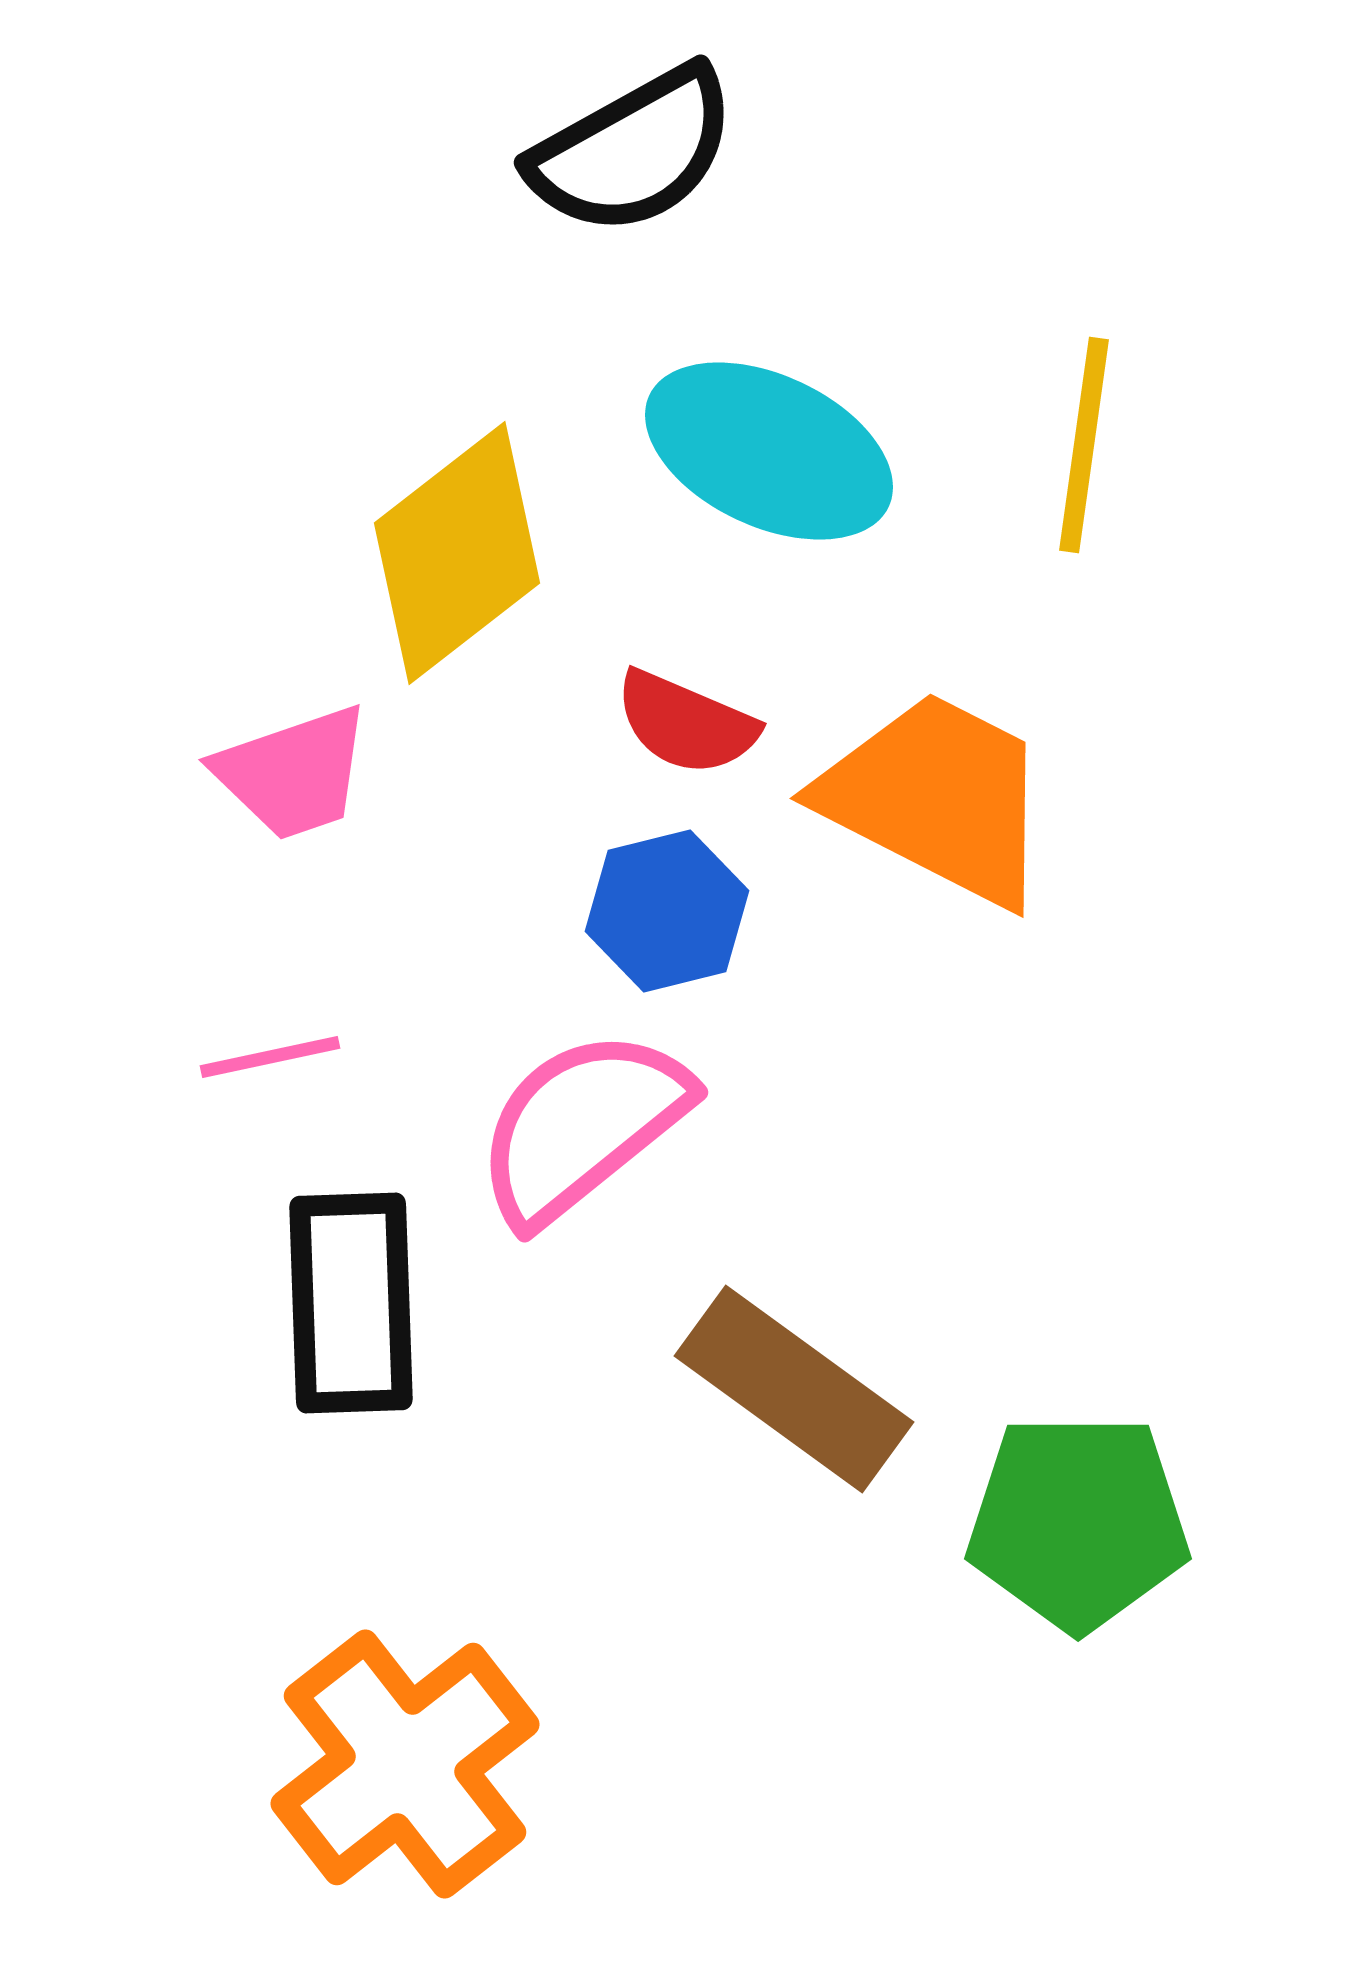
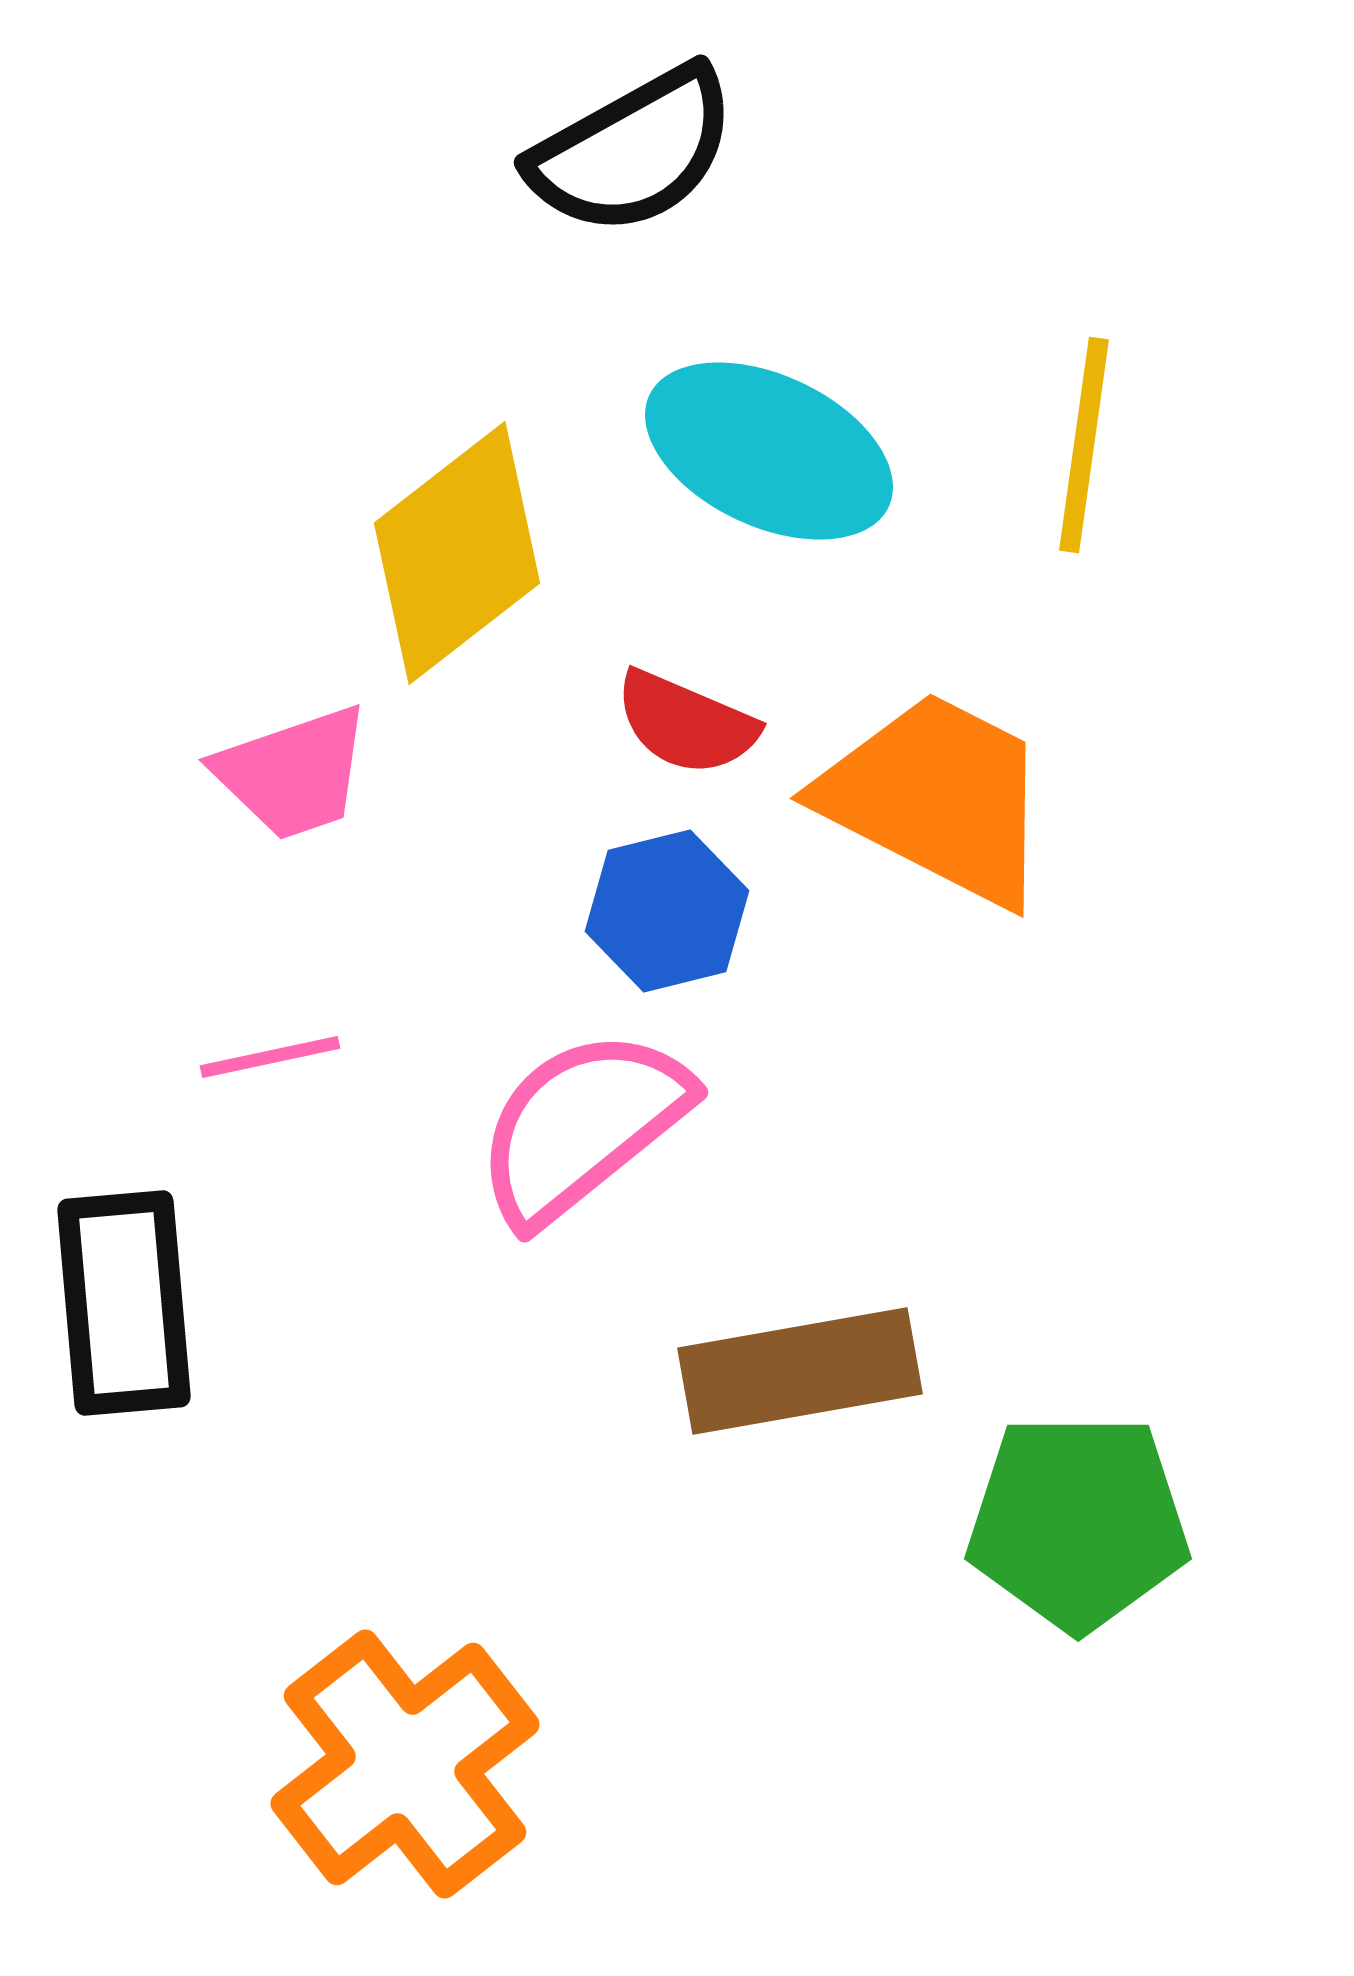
black rectangle: moved 227 px left; rotated 3 degrees counterclockwise
brown rectangle: moved 6 px right, 18 px up; rotated 46 degrees counterclockwise
